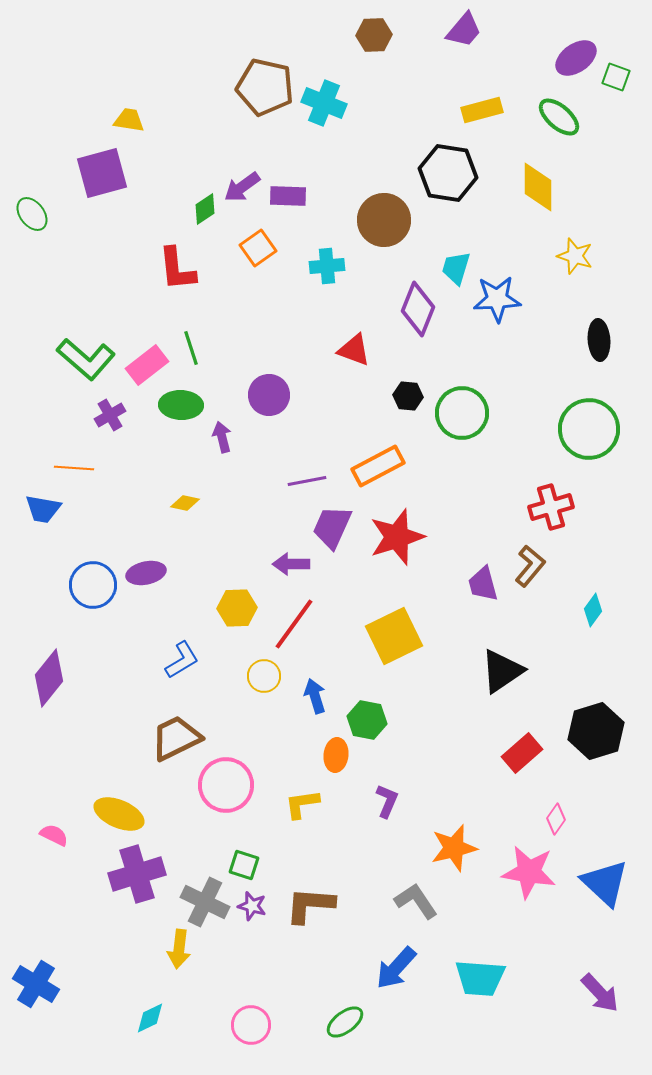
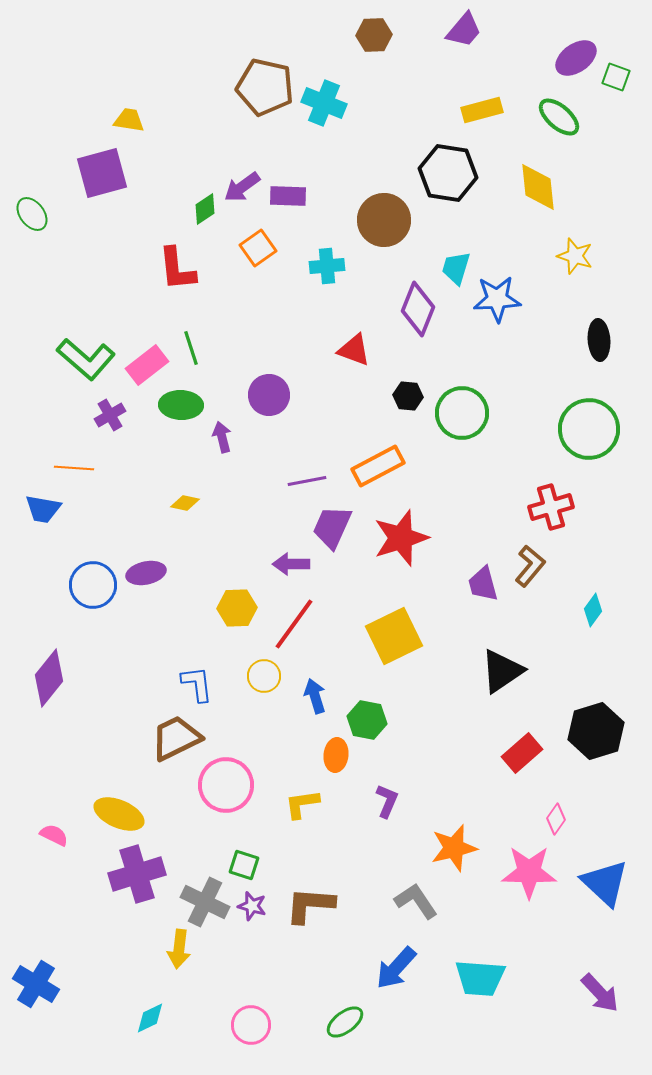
yellow diamond at (538, 187): rotated 6 degrees counterclockwise
red star at (397, 537): moved 4 px right, 1 px down
blue L-shape at (182, 660): moved 15 px right, 24 px down; rotated 66 degrees counterclockwise
pink star at (529, 872): rotated 8 degrees counterclockwise
